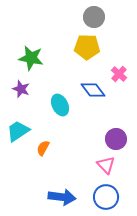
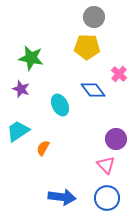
blue circle: moved 1 px right, 1 px down
